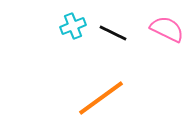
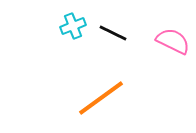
pink semicircle: moved 6 px right, 12 px down
